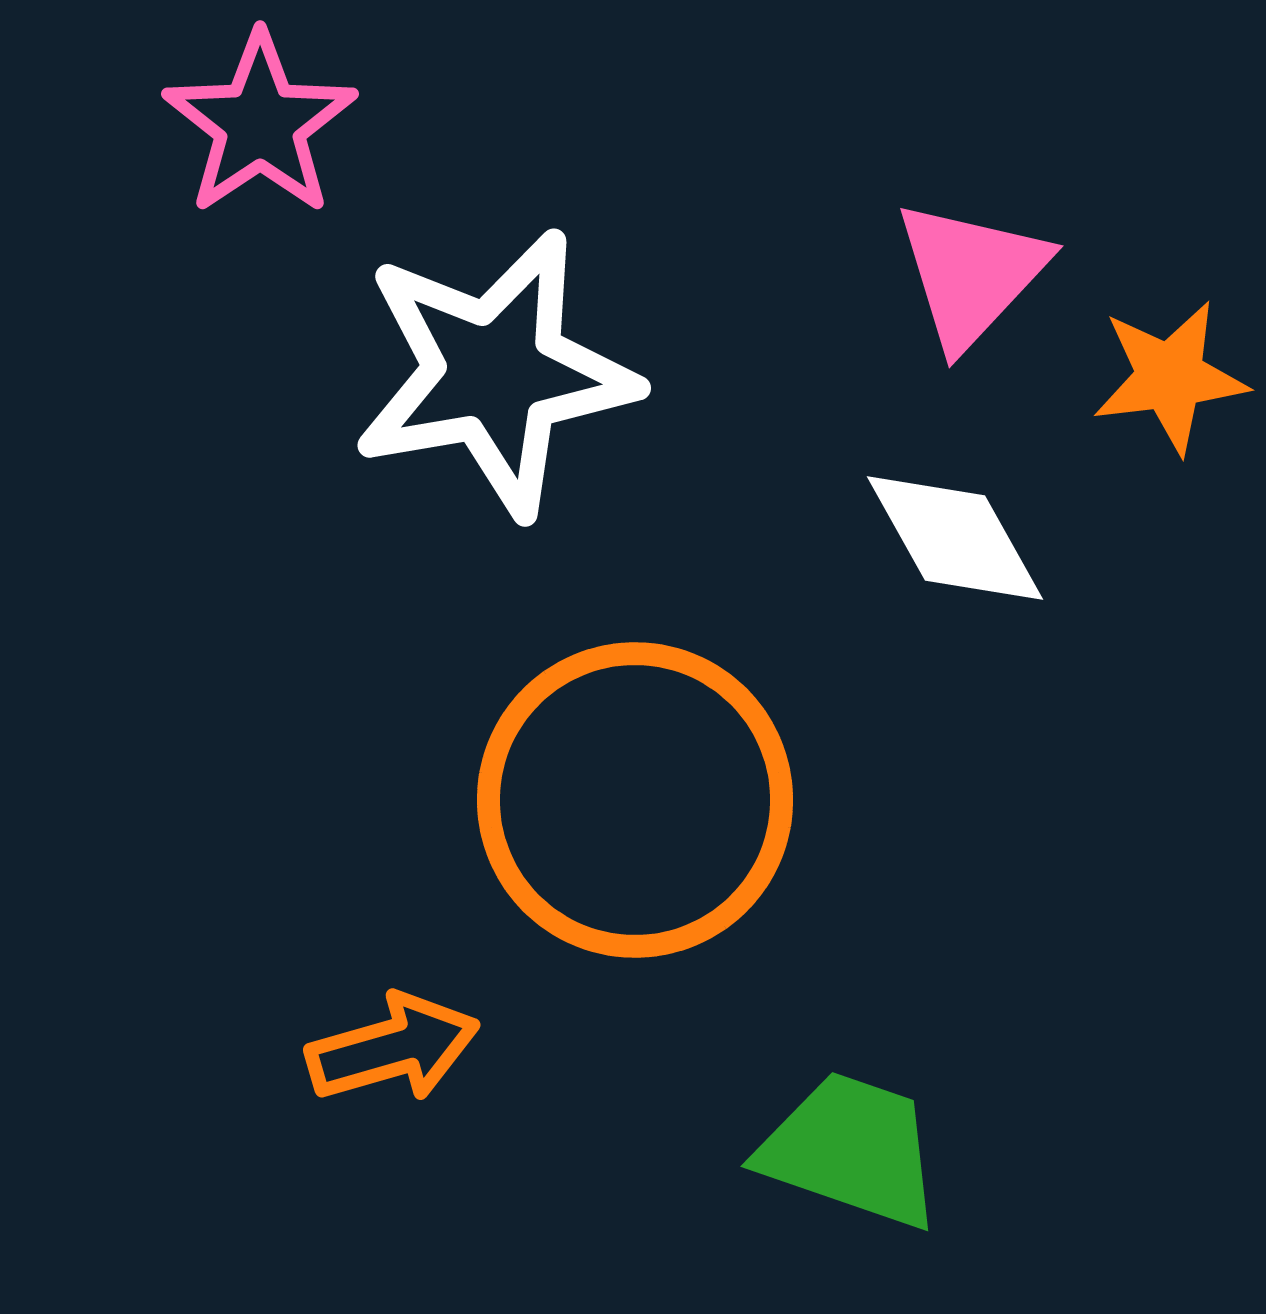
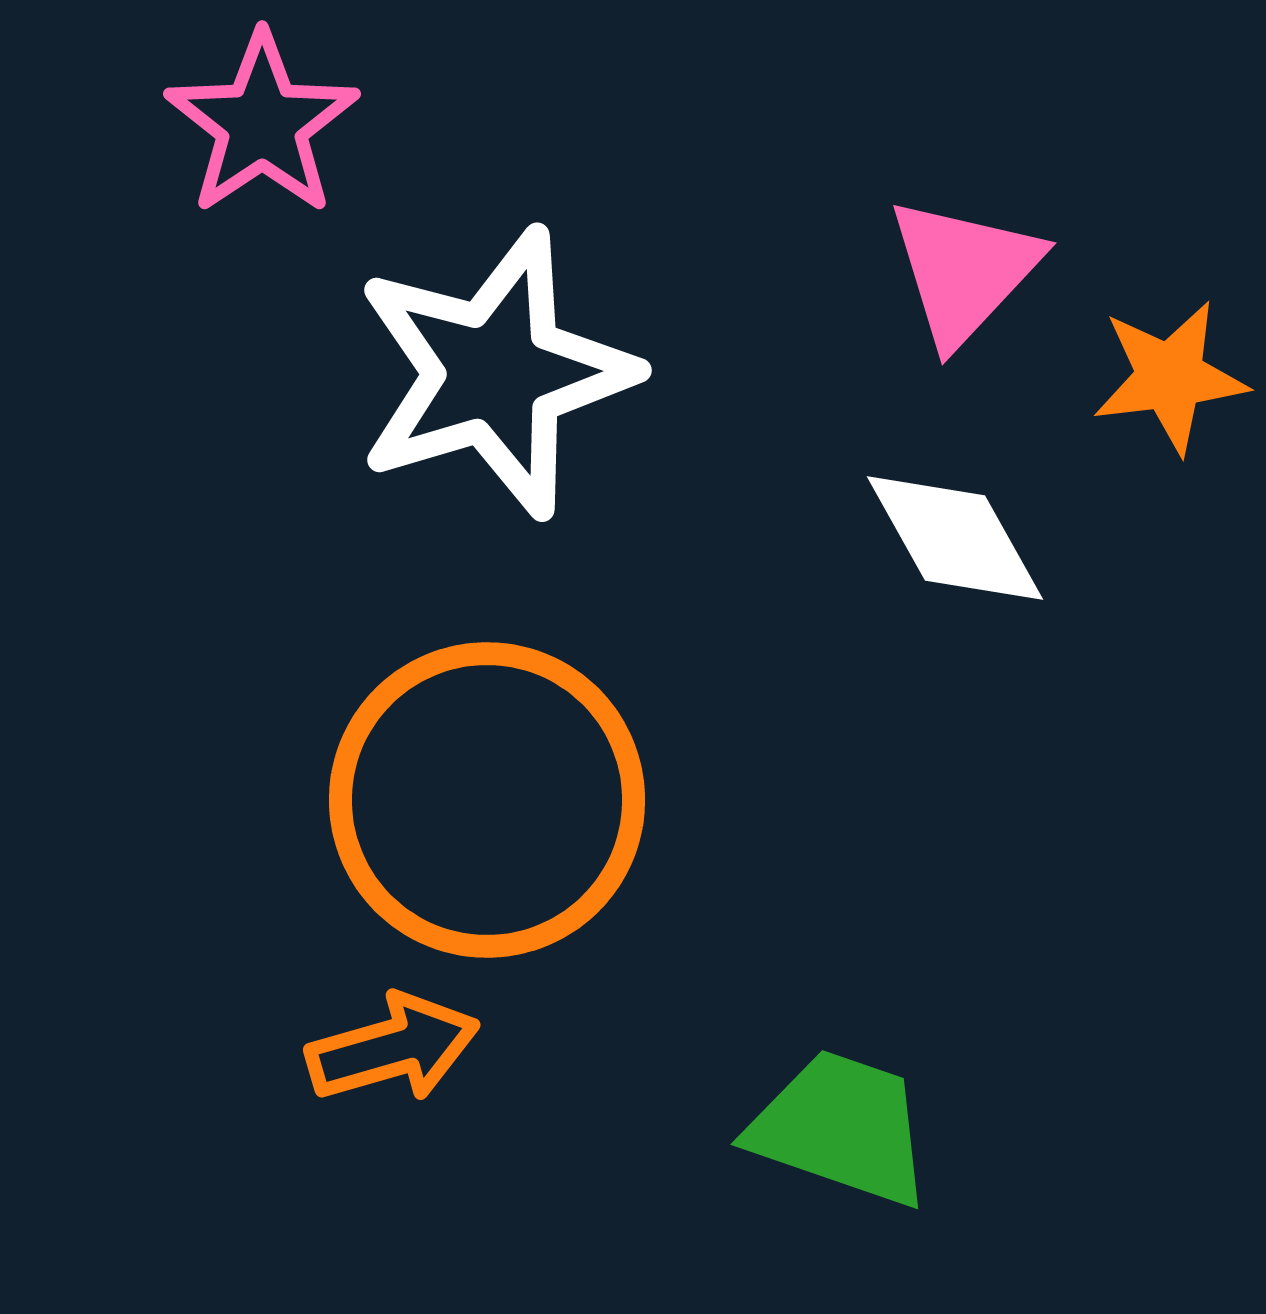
pink star: moved 2 px right
pink triangle: moved 7 px left, 3 px up
white star: rotated 7 degrees counterclockwise
orange circle: moved 148 px left
green trapezoid: moved 10 px left, 22 px up
